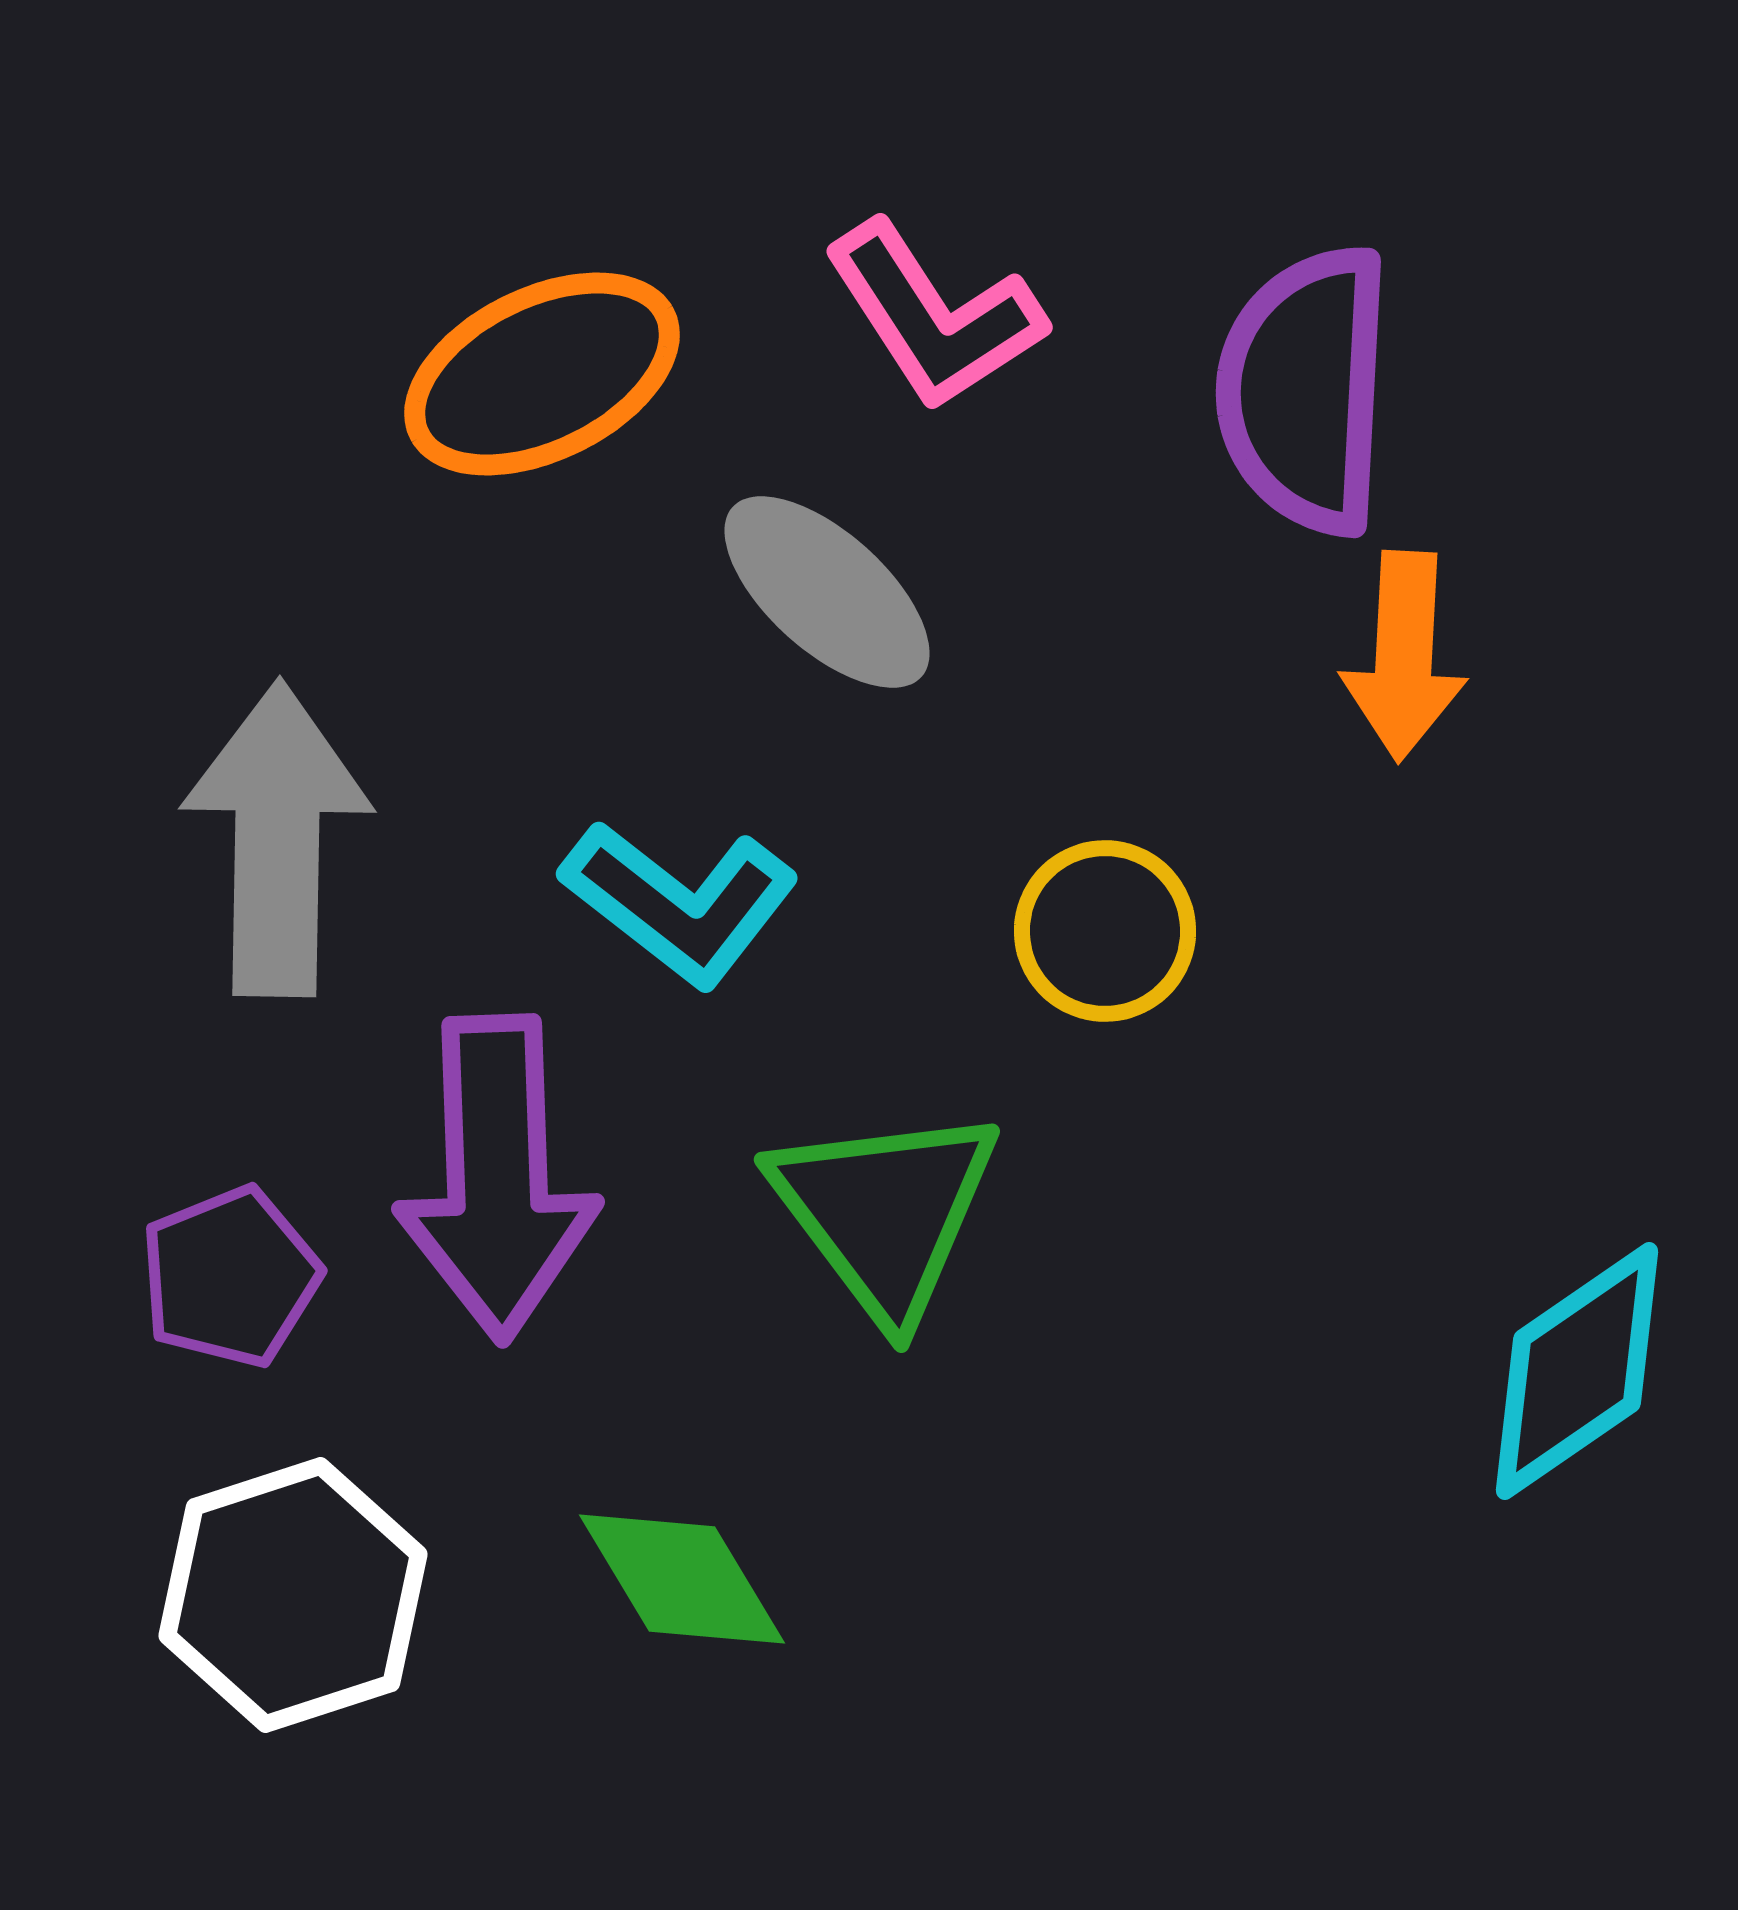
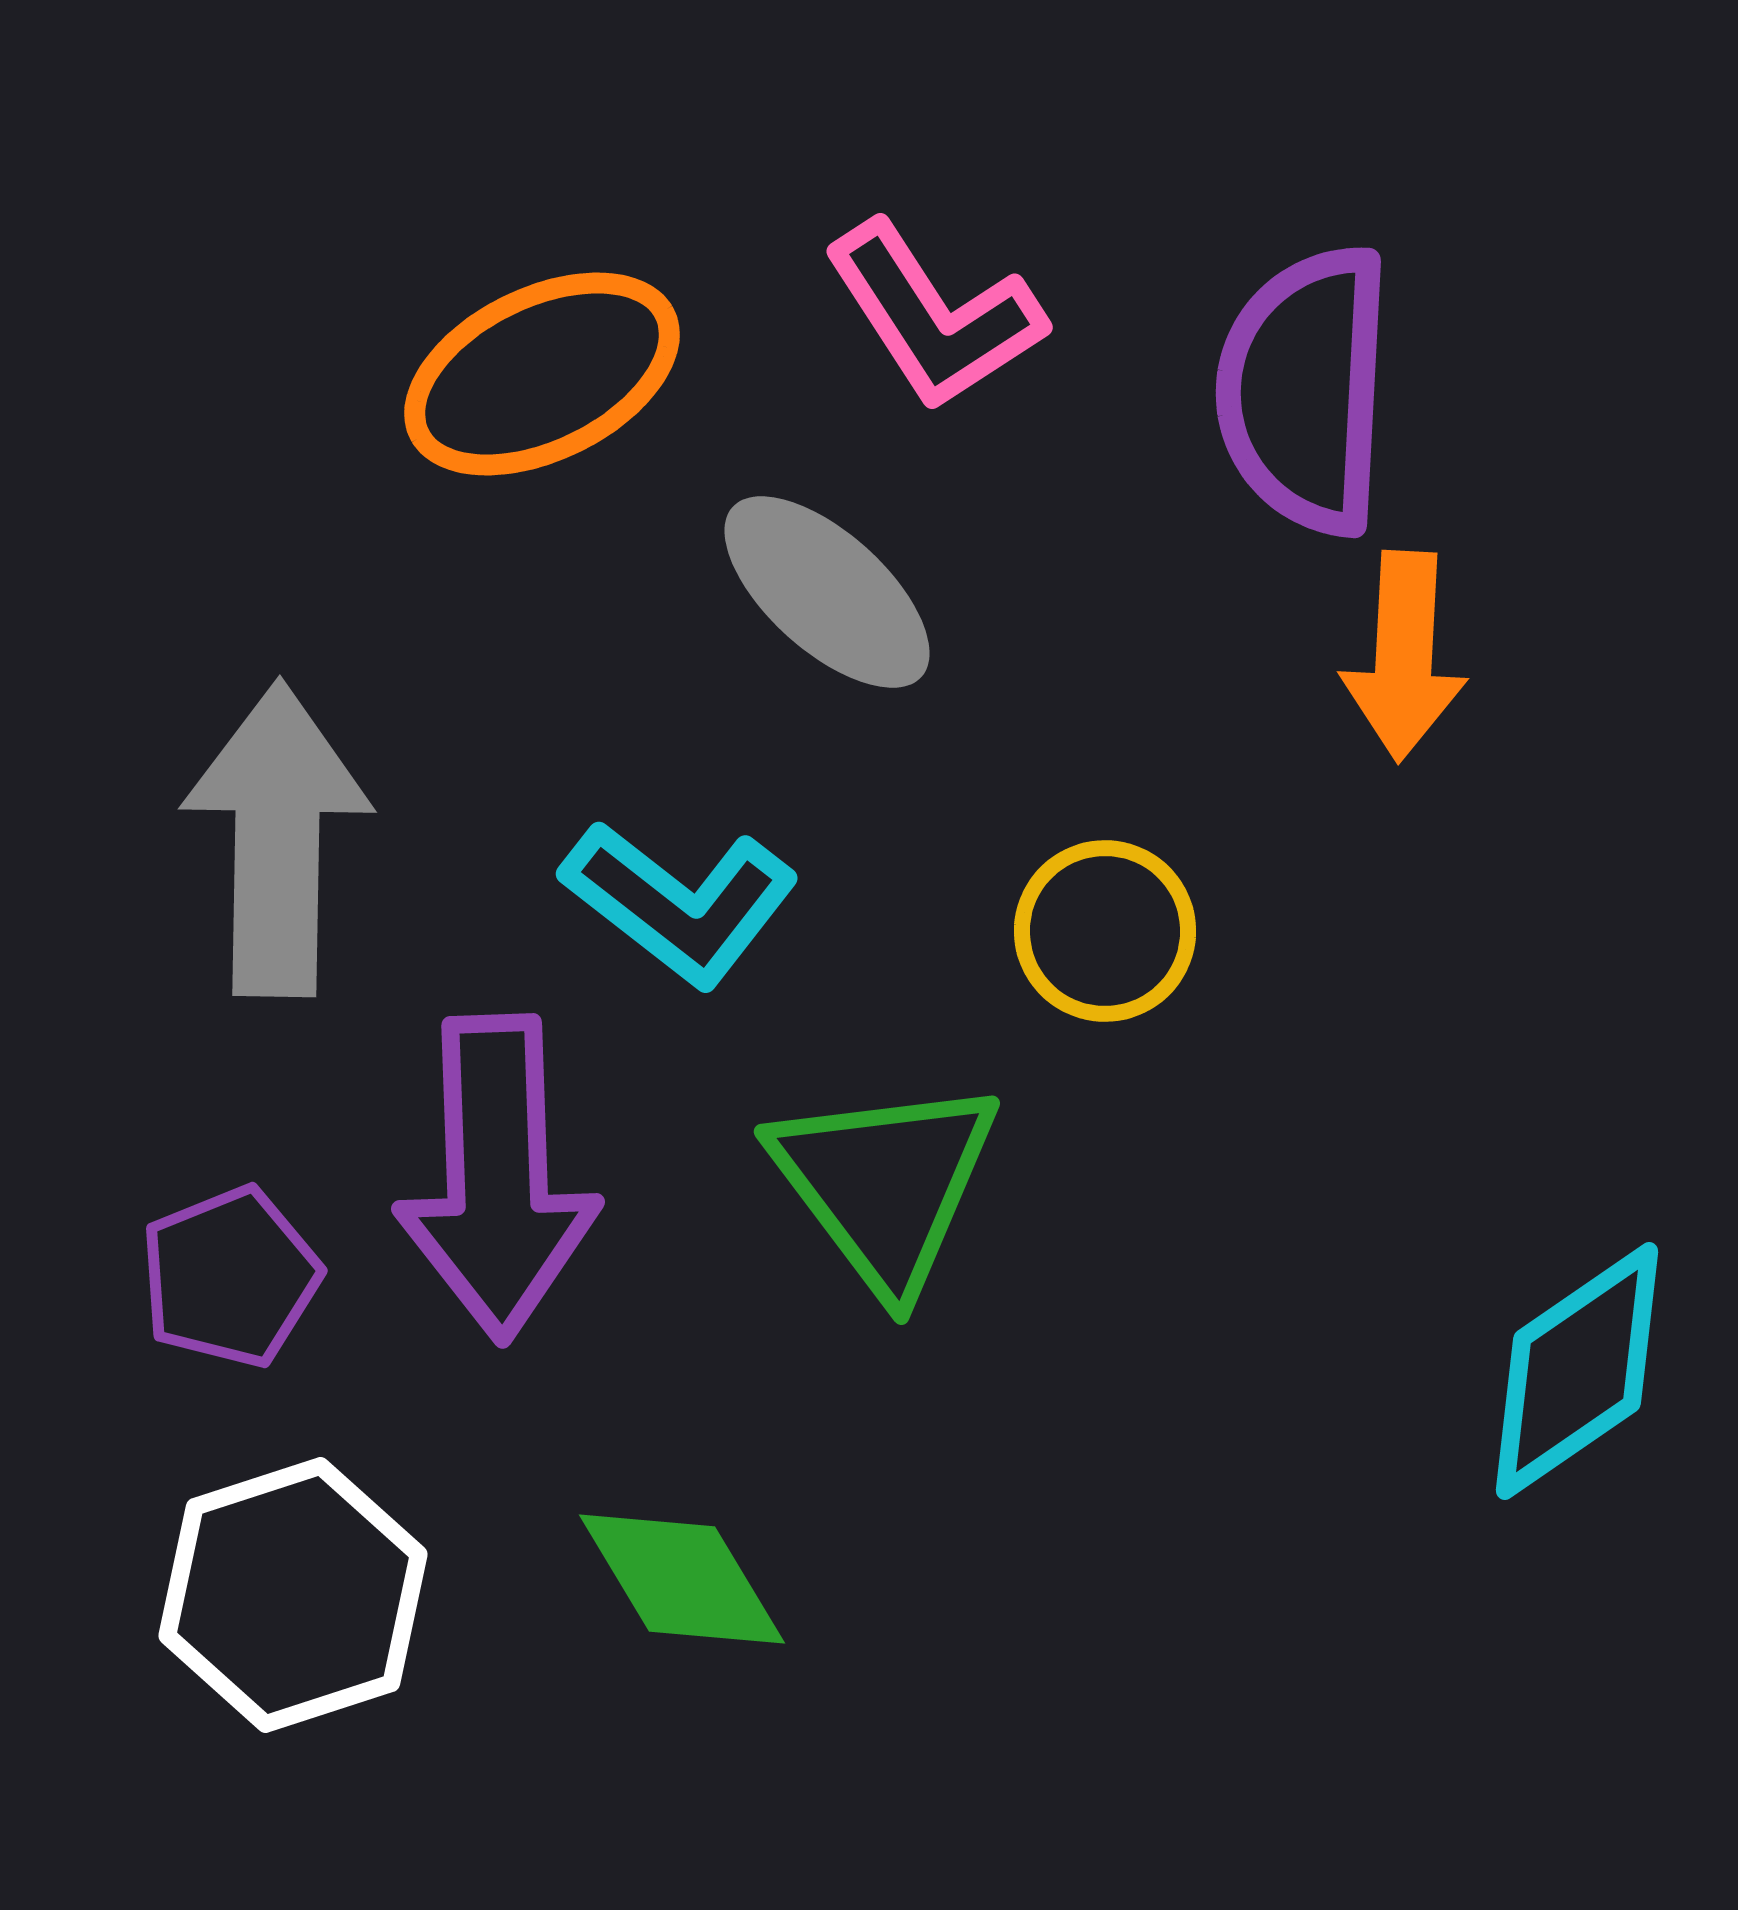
green triangle: moved 28 px up
